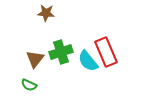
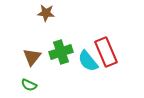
brown triangle: moved 3 px left, 2 px up
